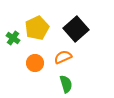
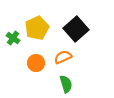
orange circle: moved 1 px right
